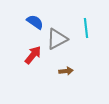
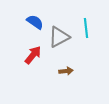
gray triangle: moved 2 px right, 2 px up
